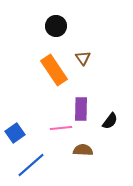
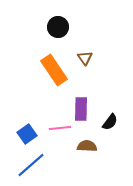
black circle: moved 2 px right, 1 px down
brown triangle: moved 2 px right
black semicircle: moved 1 px down
pink line: moved 1 px left
blue square: moved 12 px right, 1 px down
brown semicircle: moved 4 px right, 4 px up
